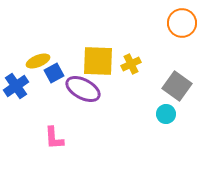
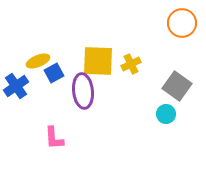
purple ellipse: moved 2 px down; rotated 56 degrees clockwise
